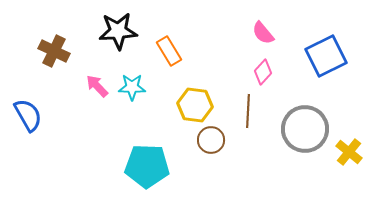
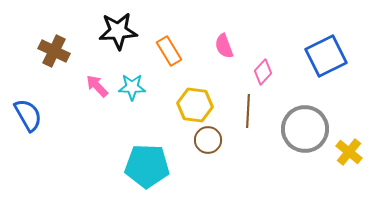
pink semicircle: moved 39 px left, 13 px down; rotated 20 degrees clockwise
brown circle: moved 3 px left
